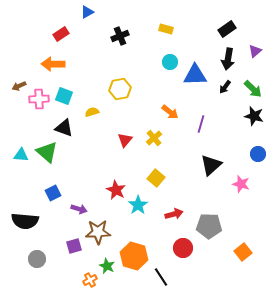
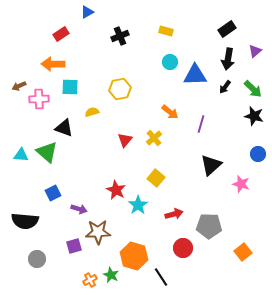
yellow rectangle at (166, 29): moved 2 px down
cyan square at (64, 96): moved 6 px right, 9 px up; rotated 18 degrees counterclockwise
green star at (107, 266): moved 4 px right, 9 px down
